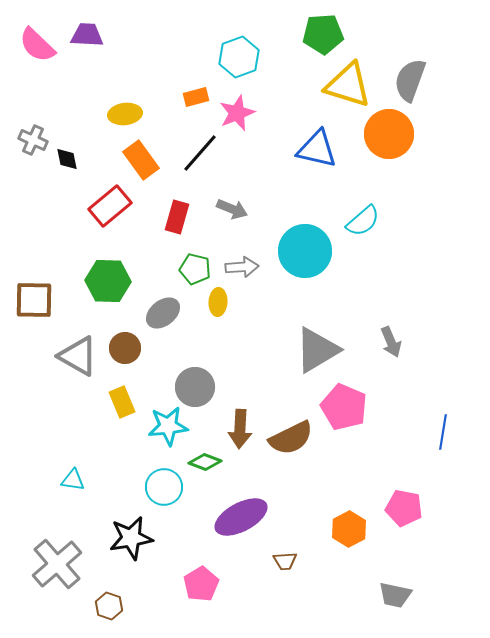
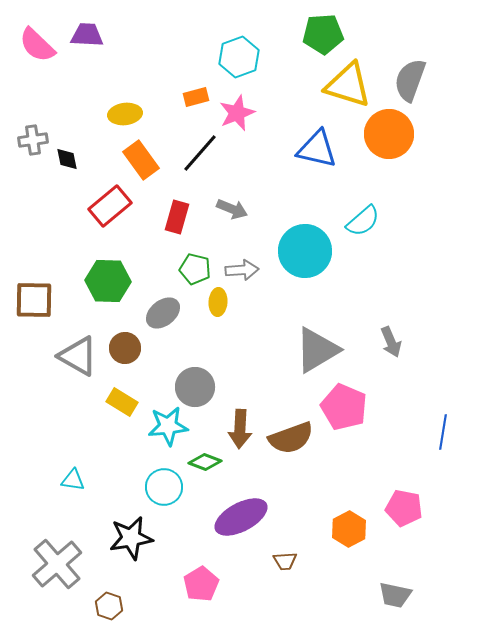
gray cross at (33, 140): rotated 32 degrees counterclockwise
gray arrow at (242, 267): moved 3 px down
yellow rectangle at (122, 402): rotated 36 degrees counterclockwise
brown semicircle at (291, 438): rotated 6 degrees clockwise
